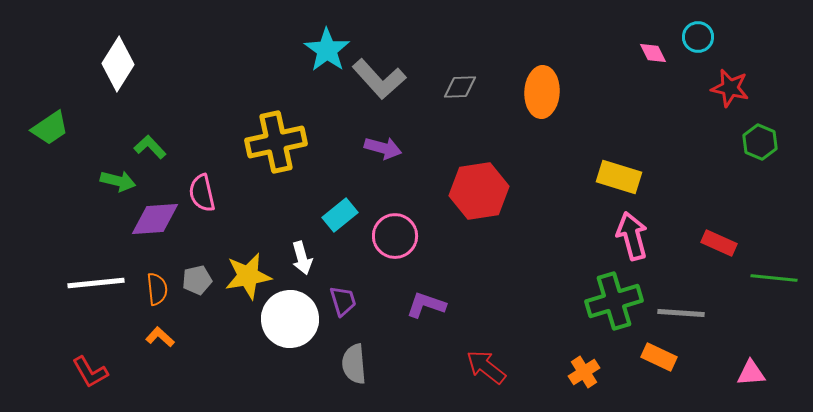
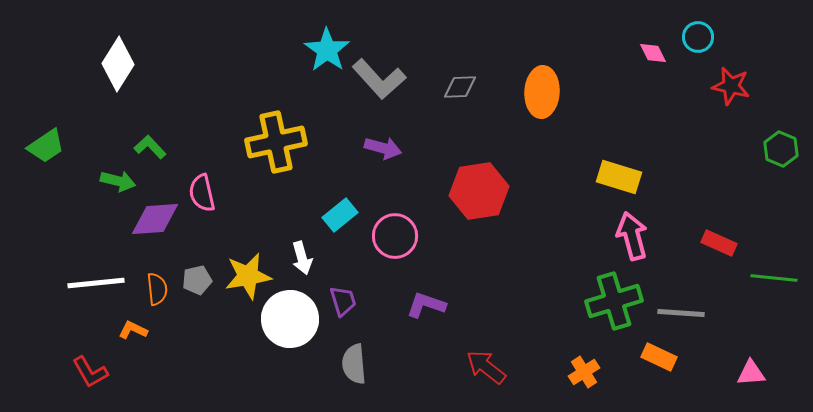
red star: moved 1 px right, 2 px up
green trapezoid: moved 4 px left, 18 px down
green hexagon: moved 21 px right, 7 px down
orange L-shape: moved 27 px left, 7 px up; rotated 16 degrees counterclockwise
